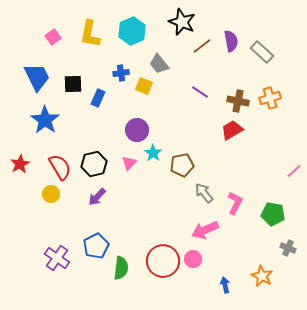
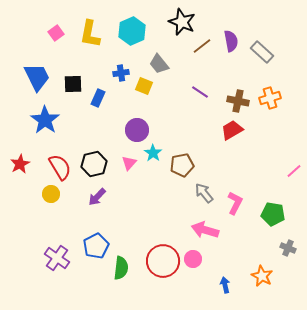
pink square: moved 3 px right, 4 px up
pink arrow: rotated 40 degrees clockwise
